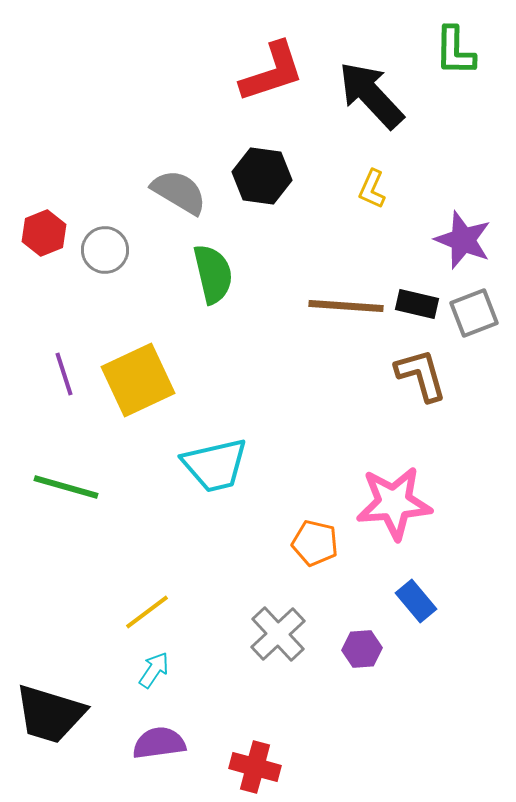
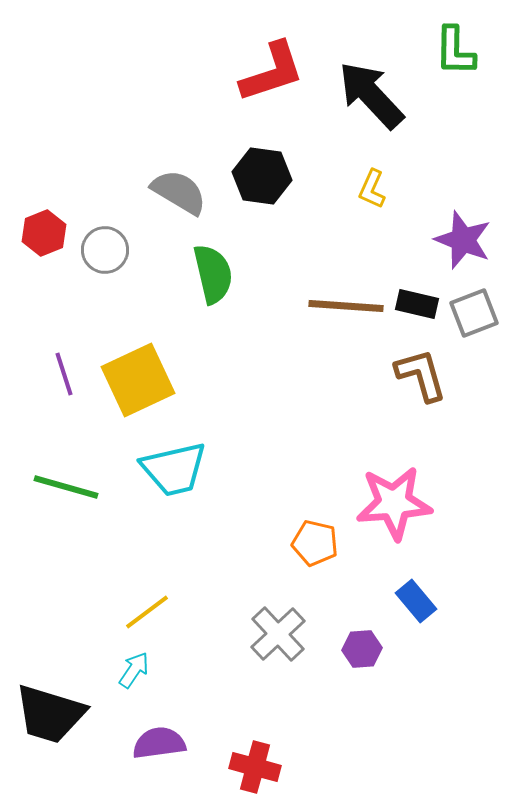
cyan trapezoid: moved 41 px left, 4 px down
cyan arrow: moved 20 px left
